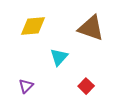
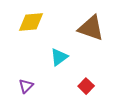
yellow diamond: moved 2 px left, 4 px up
cyan triangle: rotated 12 degrees clockwise
